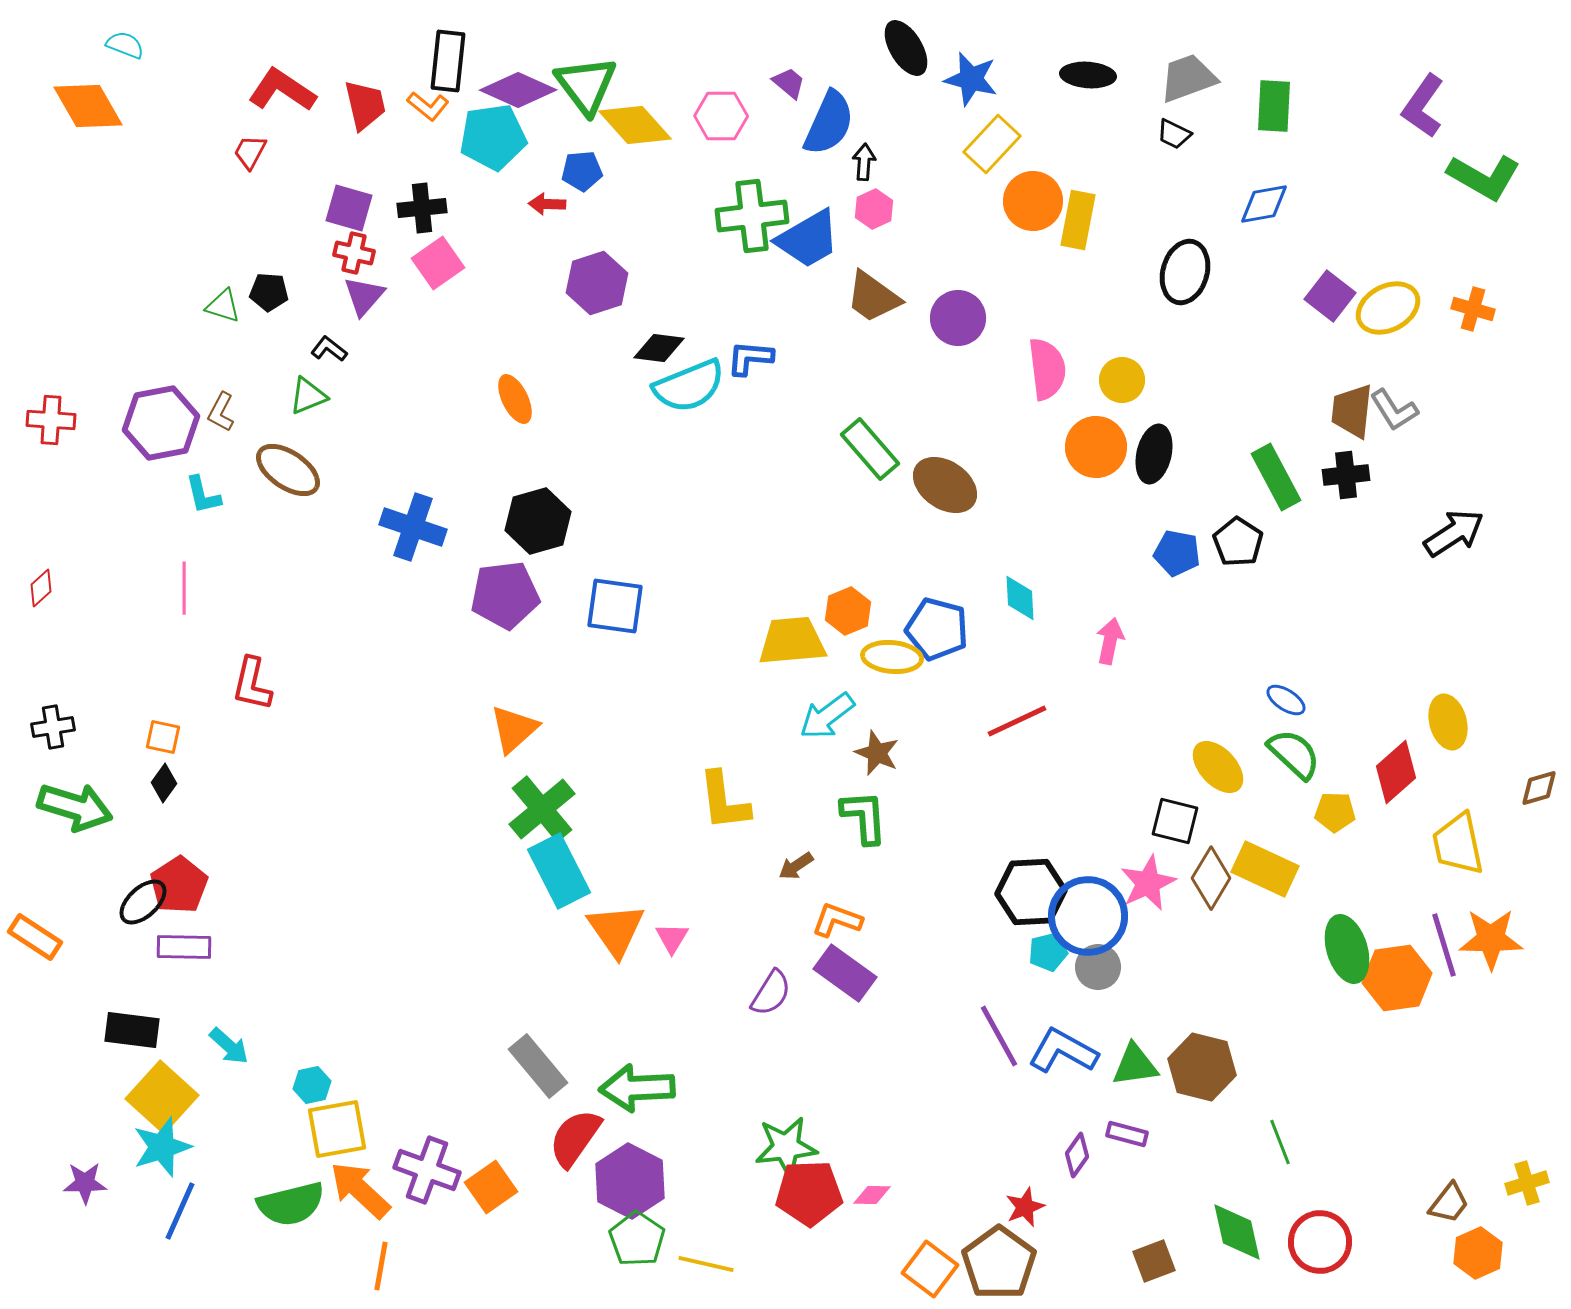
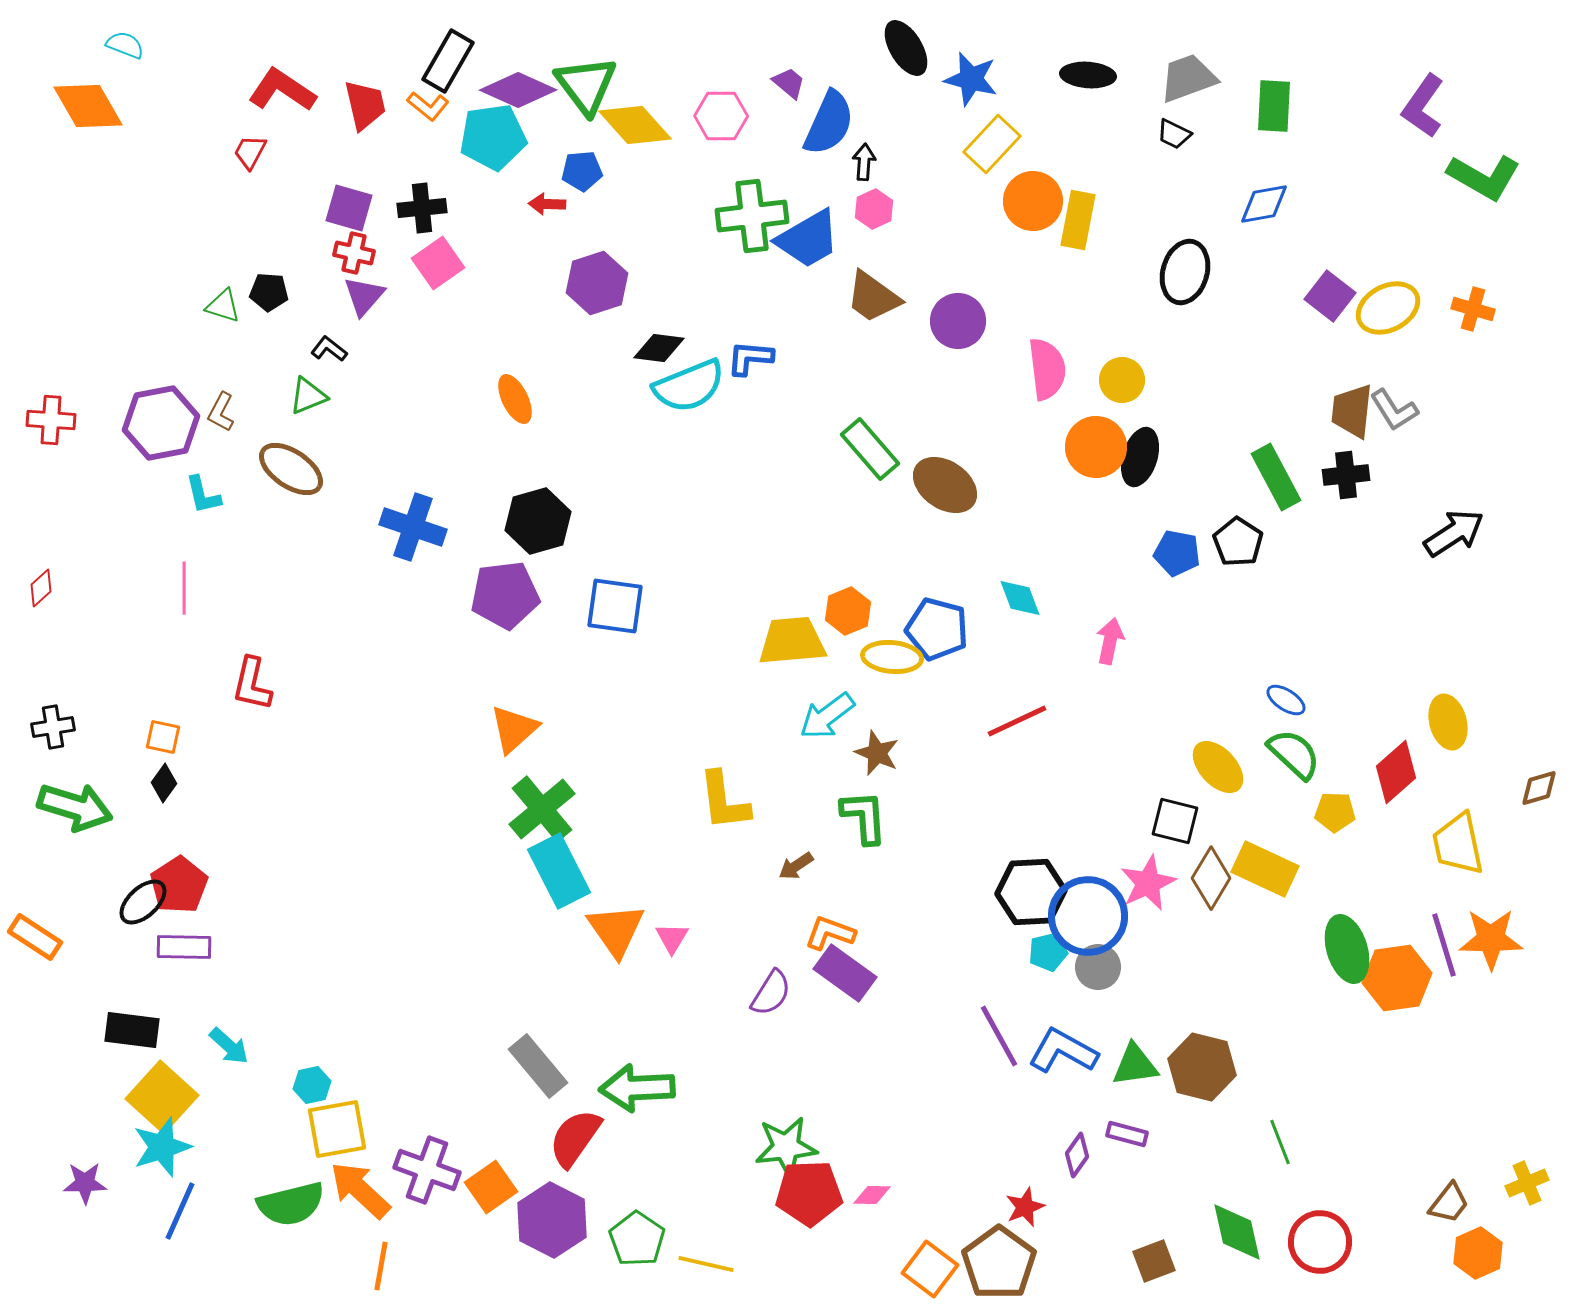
black rectangle at (448, 61): rotated 24 degrees clockwise
purple circle at (958, 318): moved 3 px down
black ellipse at (1154, 454): moved 14 px left, 3 px down; rotated 4 degrees clockwise
brown ellipse at (288, 470): moved 3 px right, 1 px up
cyan diamond at (1020, 598): rotated 18 degrees counterclockwise
orange L-shape at (837, 920): moved 7 px left, 13 px down
purple hexagon at (630, 1181): moved 78 px left, 39 px down
yellow cross at (1527, 1183): rotated 6 degrees counterclockwise
